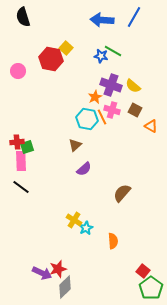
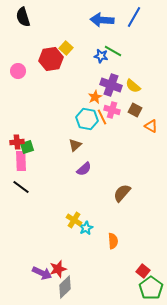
red hexagon: rotated 20 degrees counterclockwise
